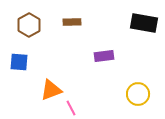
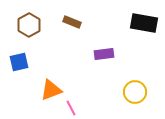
brown rectangle: rotated 24 degrees clockwise
purple rectangle: moved 2 px up
blue square: rotated 18 degrees counterclockwise
yellow circle: moved 3 px left, 2 px up
